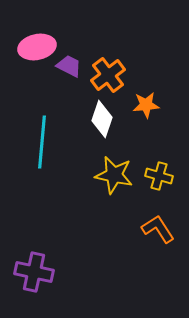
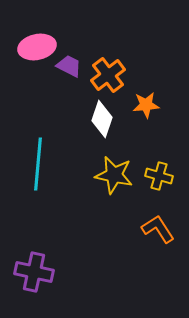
cyan line: moved 4 px left, 22 px down
